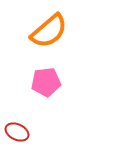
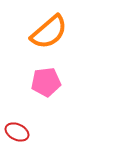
orange semicircle: moved 1 px down
